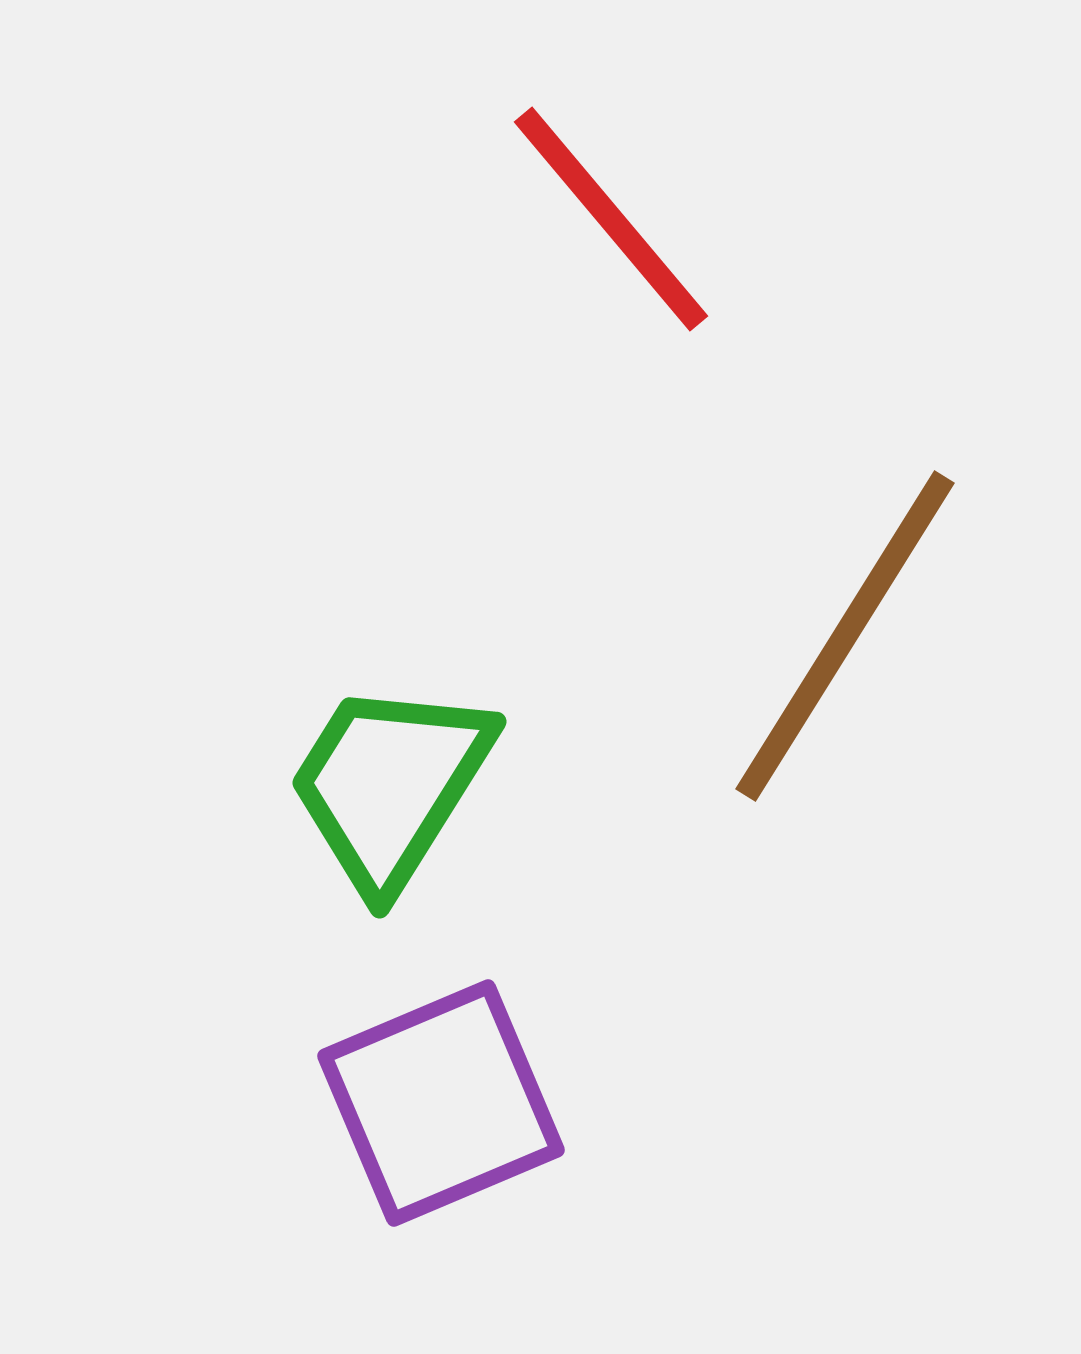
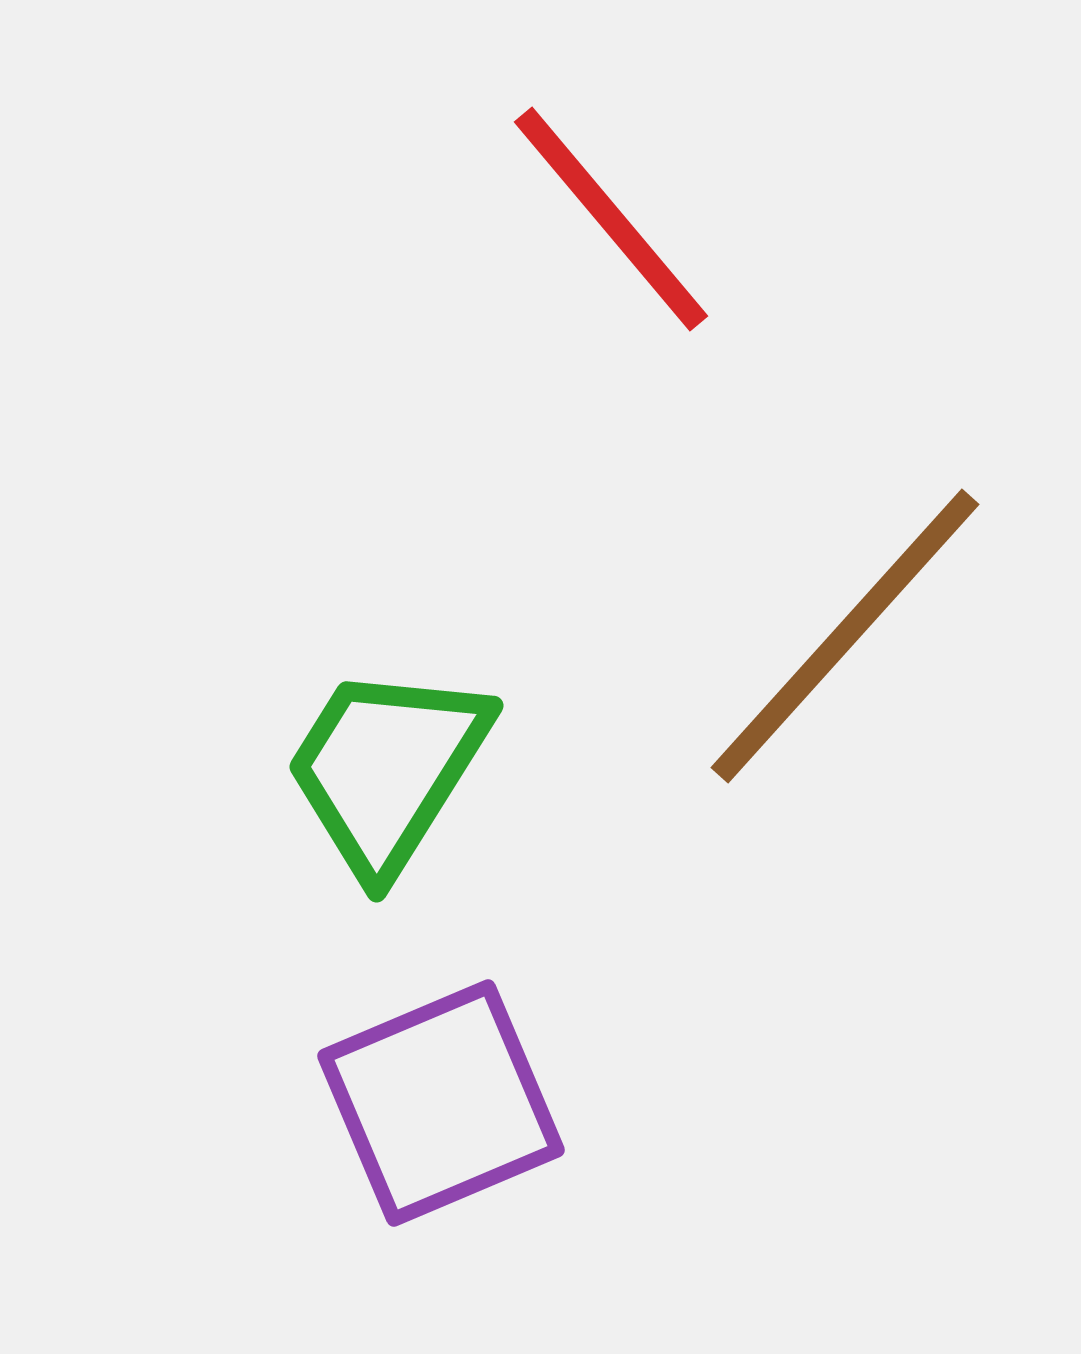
brown line: rotated 10 degrees clockwise
green trapezoid: moved 3 px left, 16 px up
